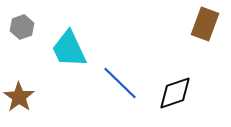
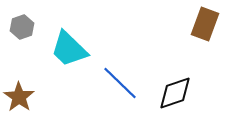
cyan trapezoid: rotated 21 degrees counterclockwise
